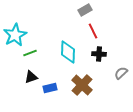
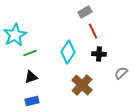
gray rectangle: moved 2 px down
cyan diamond: rotated 30 degrees clockwise
blue rectangle: moved 18 px left, 13 px down
